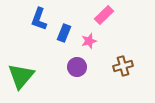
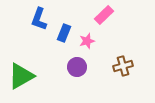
pink star: moved 2 px left
green triangle: rotated 20 degrees clockwise
